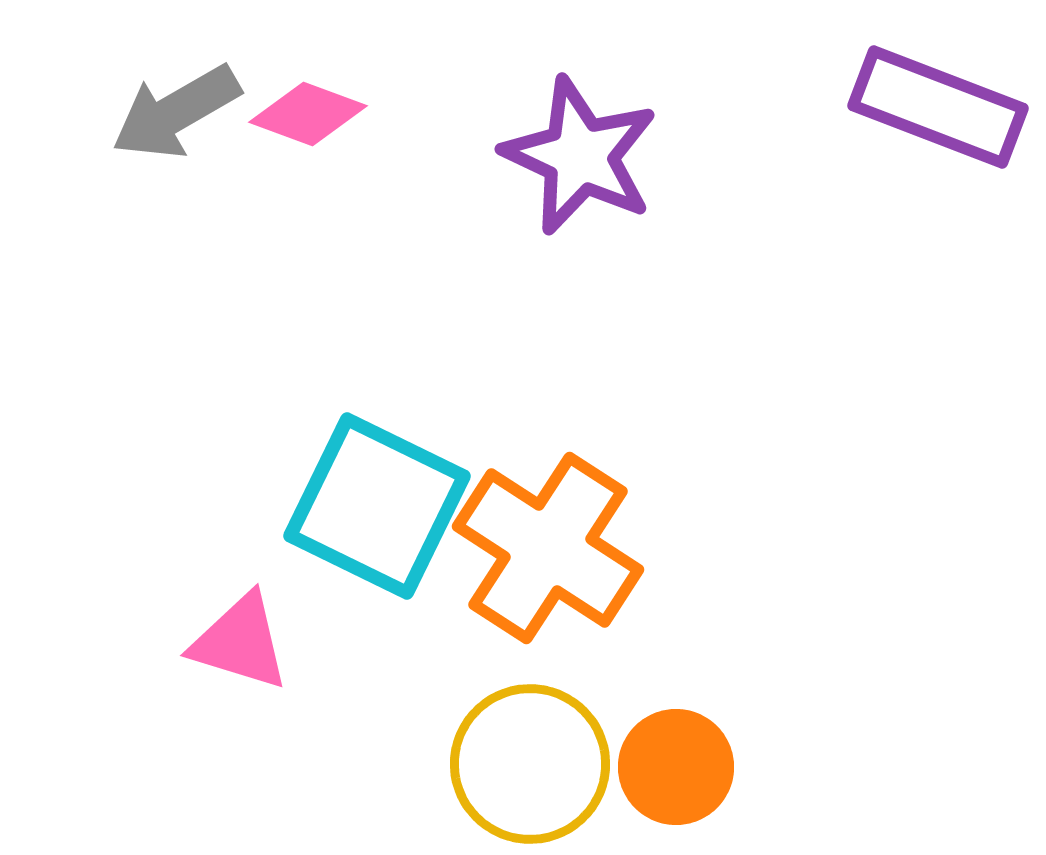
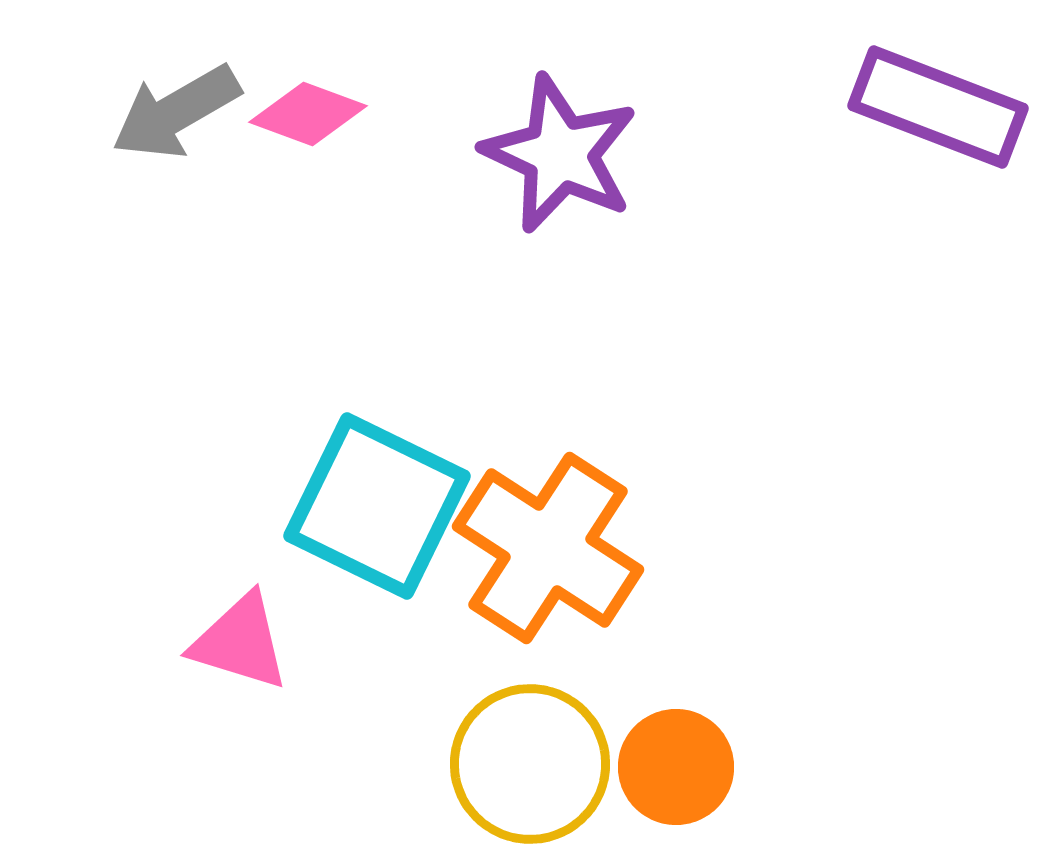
purple star: moved 20 px left, 2 px up
